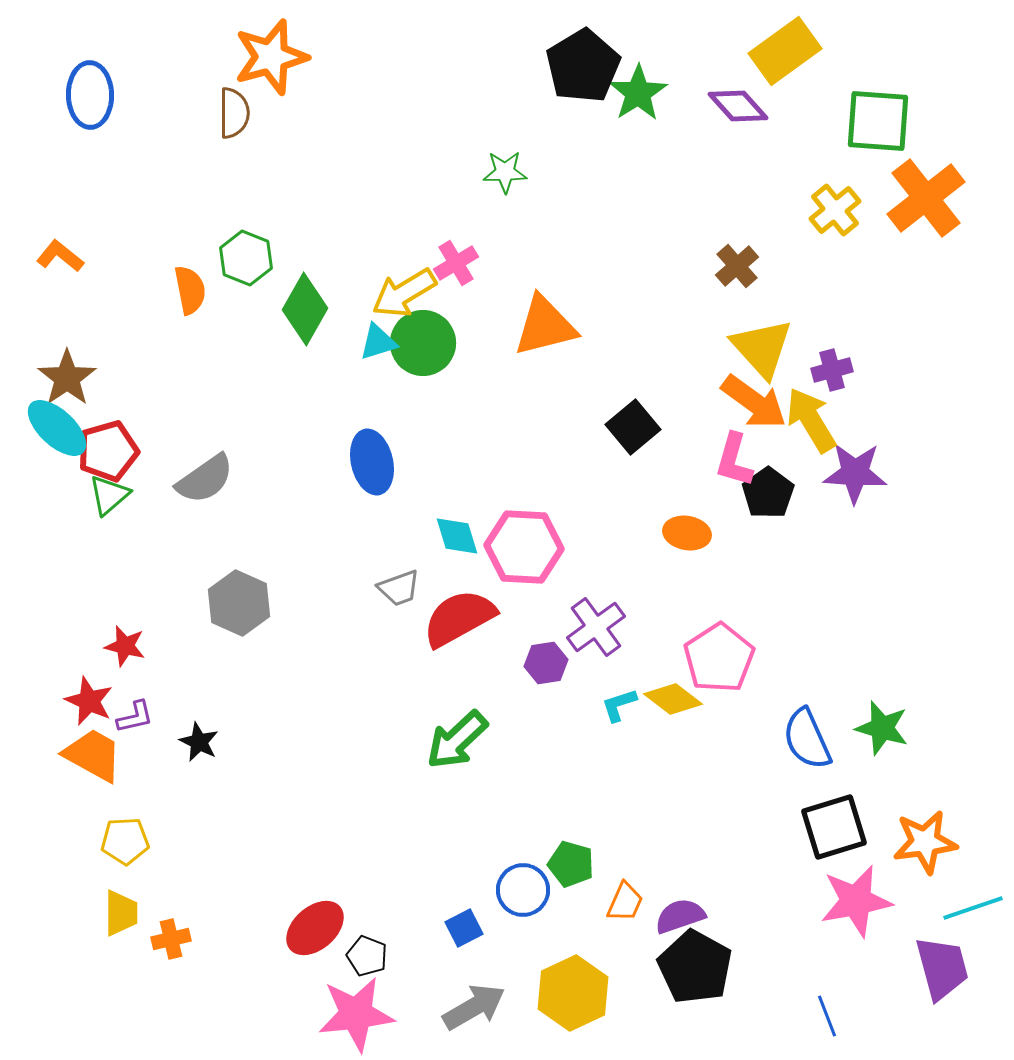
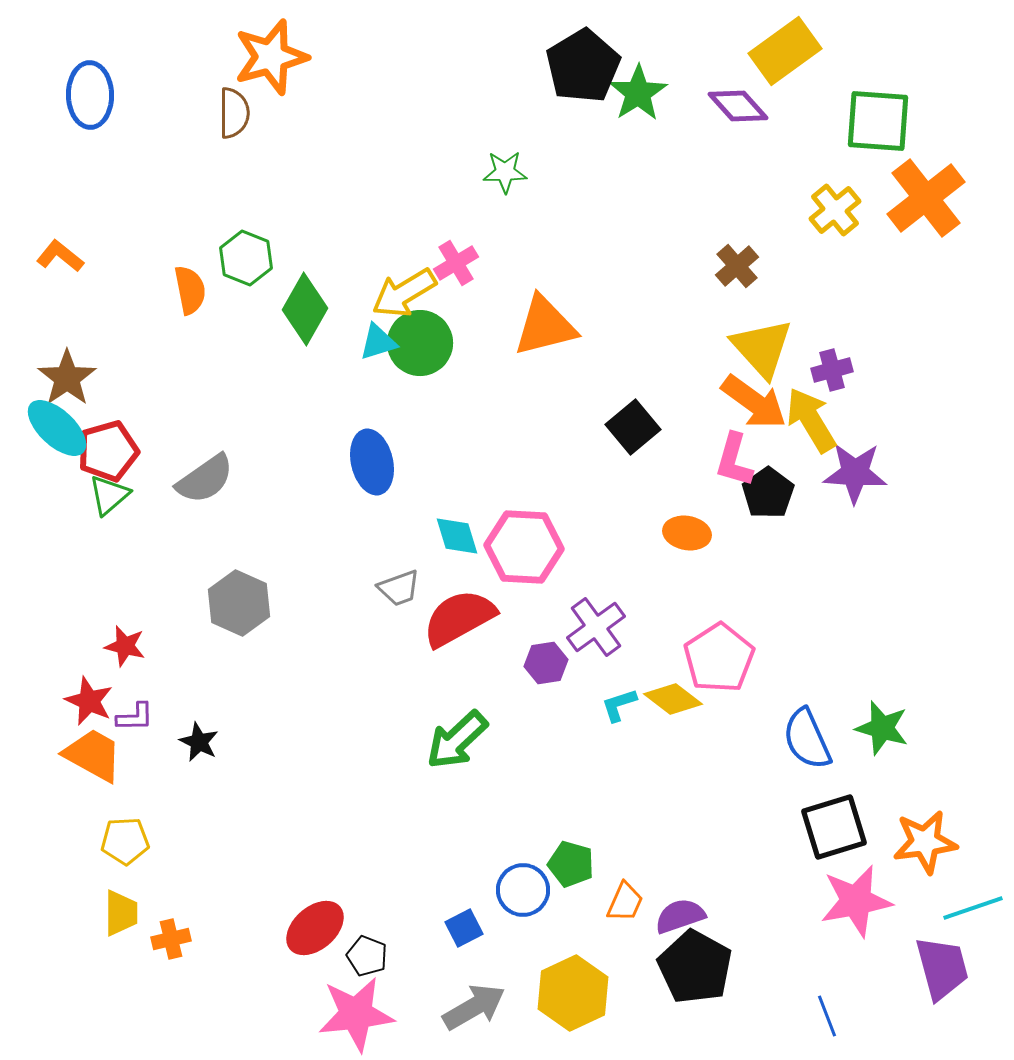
green circle at (423, 343): moved 3 px left
purple L-shape at (135, 717): rotated 12 degrees clockwise
